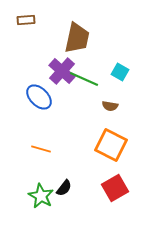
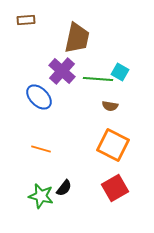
green line: moved 14 px right; rotated 20 degrees counterclockwise
orange square: moved 2 px right
green star: rotated 15 degrees counterclockwise
